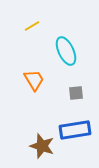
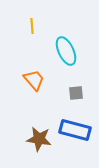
yellow line: rotated 63 degrees counterclockwise
orange trapezoid: rotated 10 degrees counterclockwise
blue rectangle: rotated 24 degrees clockwise
brown star: moved 3 px left, 7 px up; rotated 10 degrees counterclockwise
